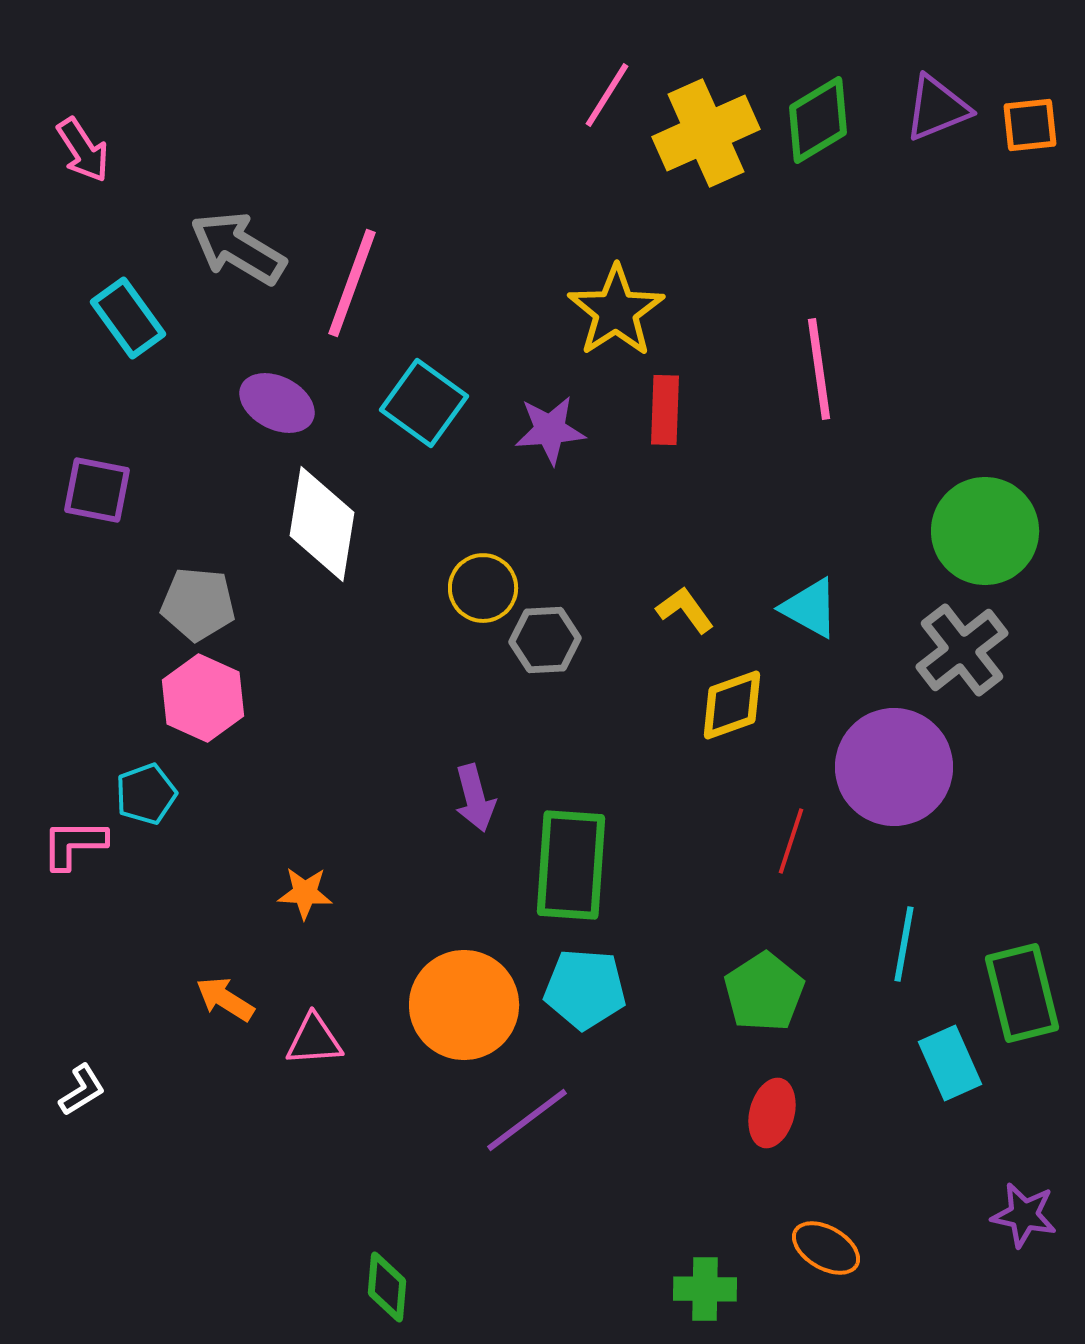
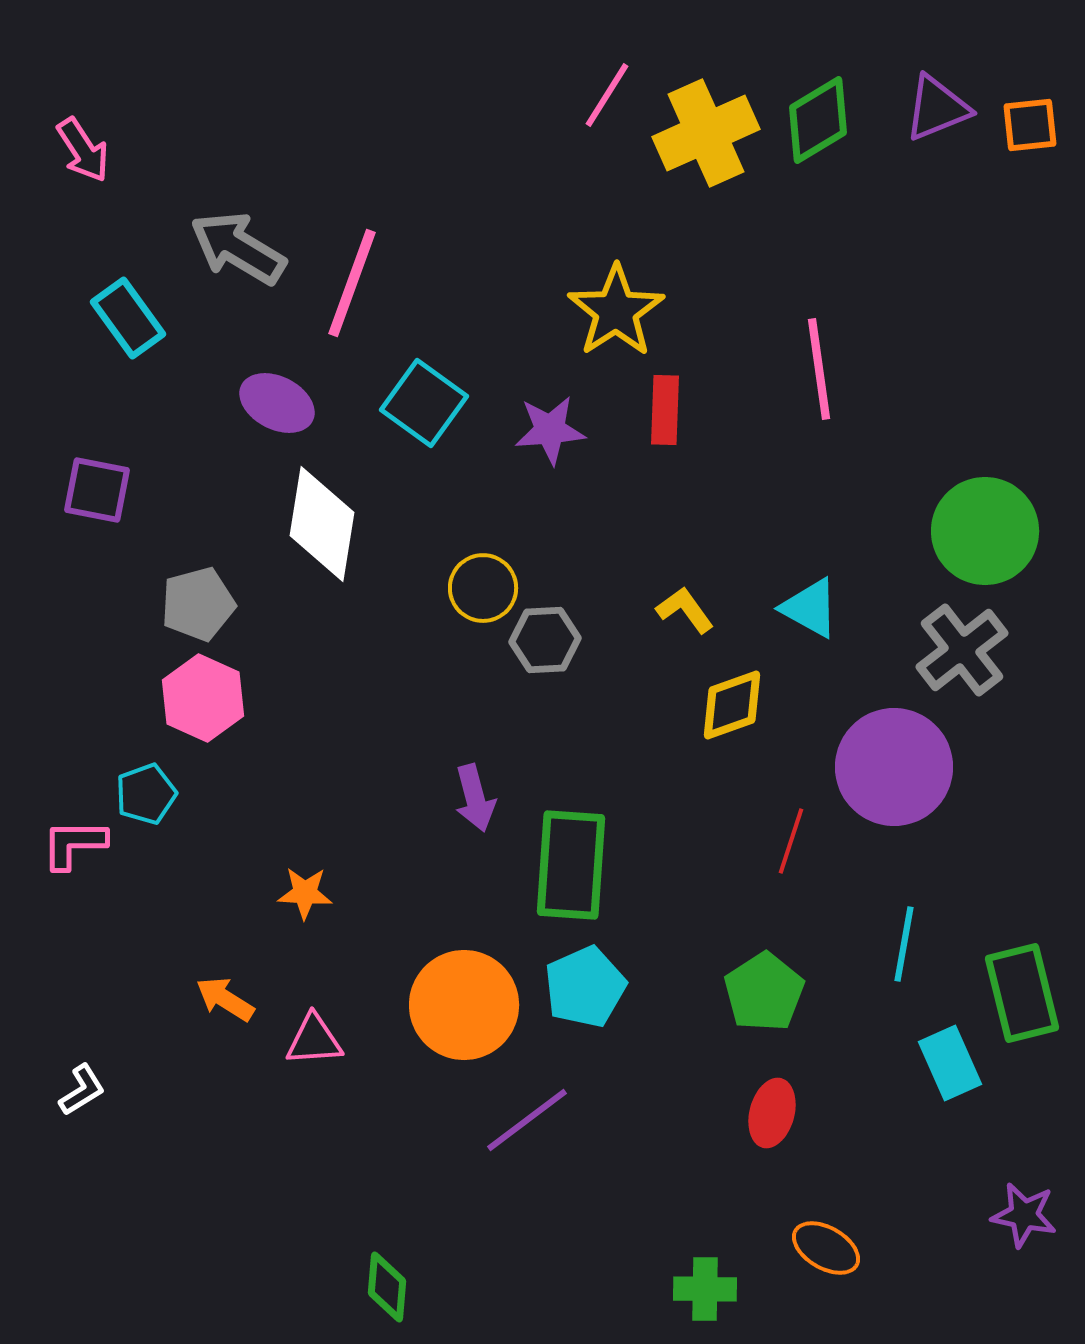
gray pentagon at (198, 604): rotated 20 degrees counterclockwise
cyan pentagon at (585, 989): moved 2 px up; rotated 28 degrees counterclockwise
